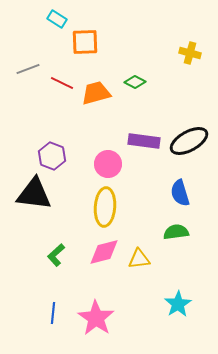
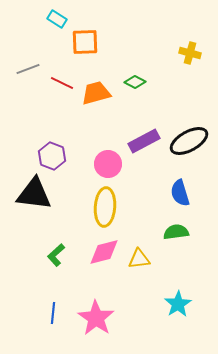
purple rectangle: rotated 36 degrees counterclockwise
